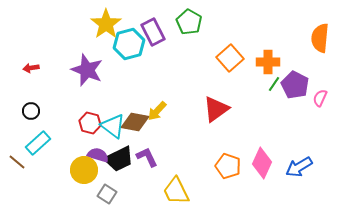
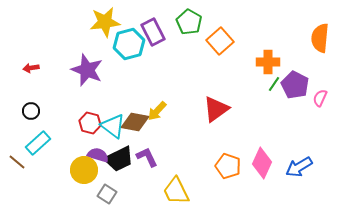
yellow star: moved 1 px left, 2 px up; rotated 28 degrees clockwise
orange square: moved 10 px left, 17 px up
